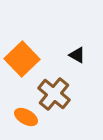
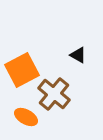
black triangle: moved 1 px right
orange square: moved 11 px down; rotated 16 degrees clockwise
